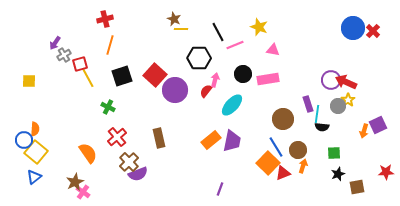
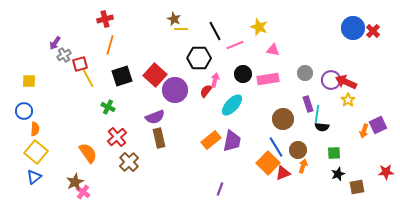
black line at (218, 32): moved 3 px left, 1 px up
gray circle at (338, 106): moved 33 px left, 33 px up
blue circle at (24, 140): moved 29 px up
purple semicircle at (138, 174): moved 17 px right, 57 px up
